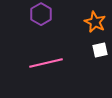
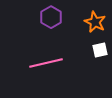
purple hexagon: moved 10 px right, 3 px down
